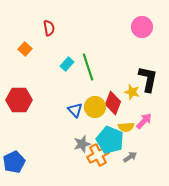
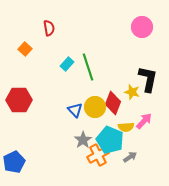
gray star: moved 1 px right, 4 px up; rotated 18 degrees counterclockwise
